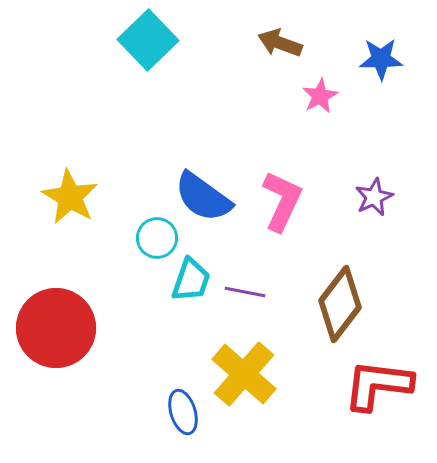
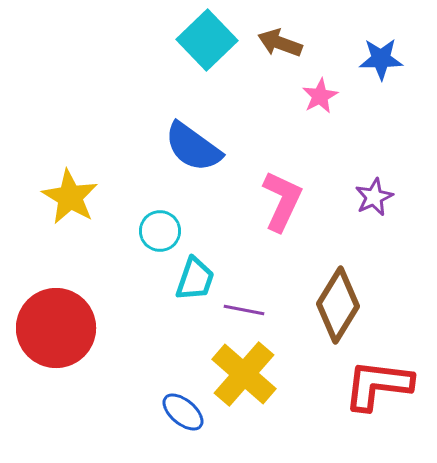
cyan square: moved 59 px right
blue semicircle: moved 10 px left, 50 px up
cyan circle: moved 3 px right, 7 px up
cyan trapezoid: moved 4 px right, 1 px up
purple line: moved 1 px left, 18 px down
brown diamond: moved 2 px left, 1 px down; rotated 6 degrees counterclockwise
blue ellipse: rotated 33 degrees counterclockwise
